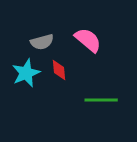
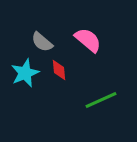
gray semicircle: rotated 55 degrees clockwise
cyan star: moved 1 px left
green line: rotated 24 degrees counterclockwise
